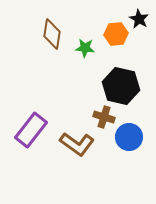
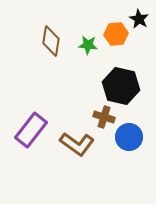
brown diamond: moved 1 px left, 7 px down
green star: moved 3 px right, 3 px up
